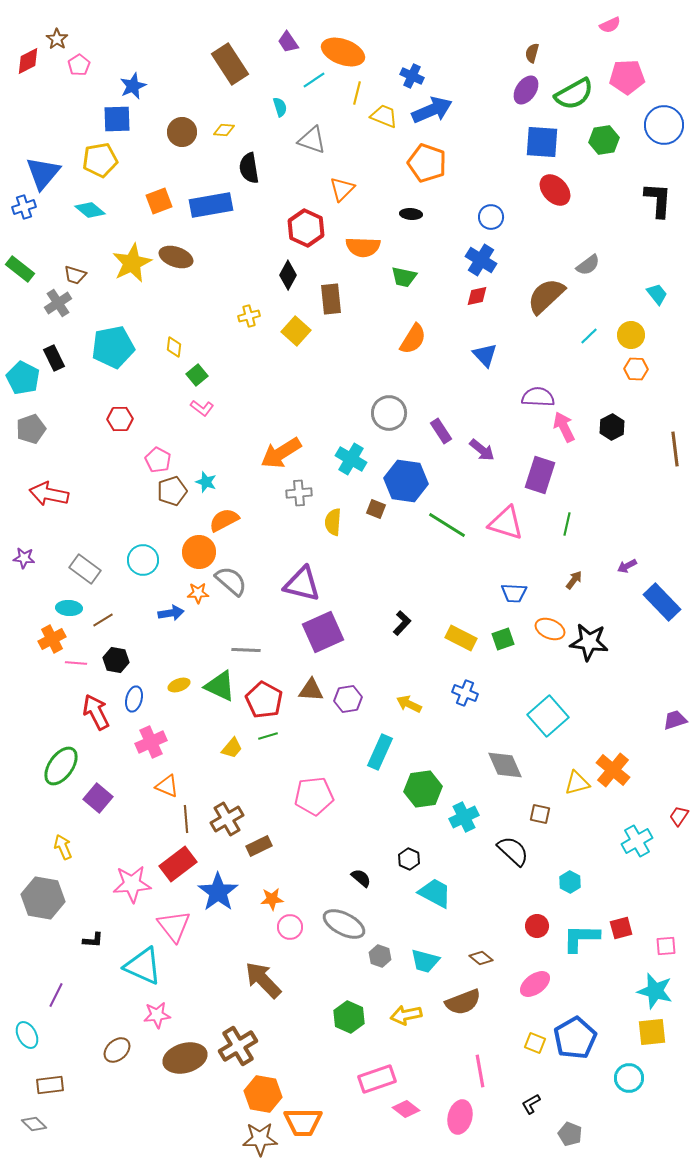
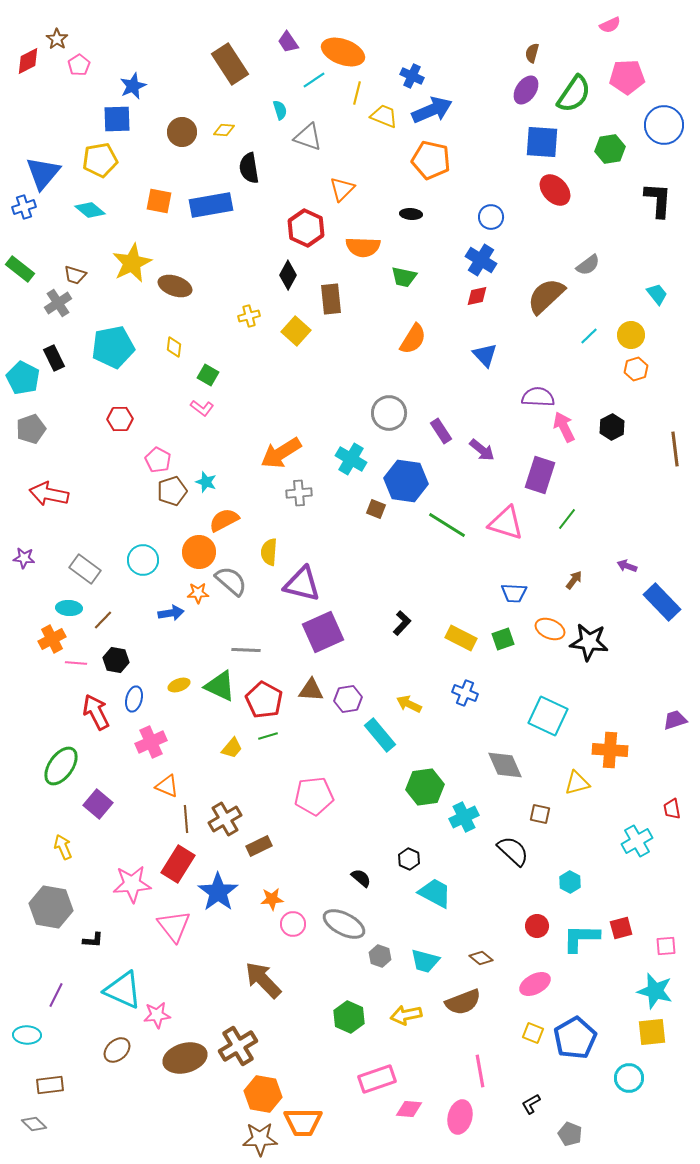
green semicircle at (574, 94): rotated 27 degrees counterclockwise
cyan semicircle at (280, 107): moved 3 px down
gray triangle at (312, 140): moved 4 px left, 3 px up
green hexagon at (604, 140): moved 6 px right, 9 px down
orange pentagon at (427, 163): moved 4 px right, 3 px up; rotated 6 degrees counterclockwise
orange square at (159, 201): rotated 32 degrees clockwise
brown ellipse at (176, 257): moved 1 px left, 29 px down
orange hexagon at (636, 369): rotated 20 degrees counterclockwise
green square at (197, 375): moved 11 px right; rotated 20 degrees counterclockwise
yellow semicircle at (333, 522): moved 64 px left, 30 px down
green line at (567, 524): moved 5 px up; rotated 25 degrees clockwise
purple arrow at (627, 566): rotated 48 degrees clockwise
brown line at (103, 620): rotated 15 degrees counterclockwise
cyan square at (548, 716): rotated 24 degrees counterclockwise
cyan rectangle at (380, 752): moved 17 px up; rotated 64 degrees counterclockwise
orange cross at (613, 770): moved 3 px left, 20 px up; rotated 36 degrees counterclockwise
green hexagon at (423, 789): moved 2 px right, 2 px up
purple square at (98, 798): moved 6 px down
red trapezoid at (679, 816): moved 7 px left, 7 px up; rotated 45 degrees counterclockwise
brown cross at (227, 819): moved 2 px left
red rectangle at (178, 864): rotated 21 degrees counterclockwise
gray hexagon at (43, 898): moved 8 px right, 9 px down
pink circle at (290, 927): moved 3 px right, 3 px up
cyan triangle at (143, 966): moved 20 px left, 24 px down
pink ellipse at (535, 984): rotated 8 degrees clockwise
cyan ellipse at (27, 1035): rotated 60 degrees counterclockwise
yellow square at (535, 1043): moved 2 px left, 10 px up
pink diamond at (406, 1109): moved 3 px right; rotated 32 degrees counterclockwise
